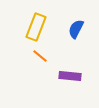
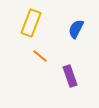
yellow rectangle: moved 5 px left, 4 px up
purple rectangle: rotated 65 degrees clockwise
